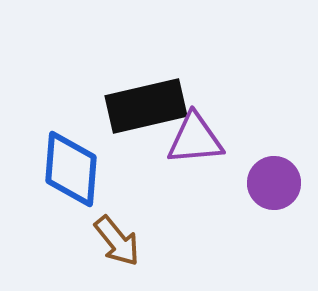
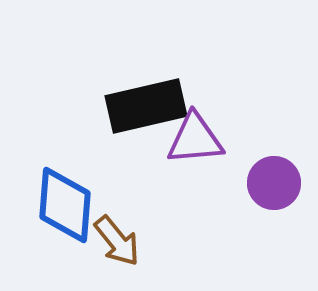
blue diamond: moved 6 px left, 36 px down
